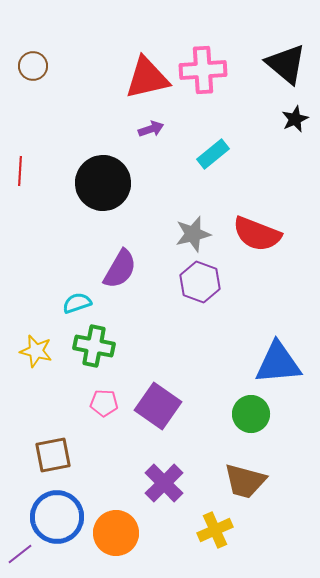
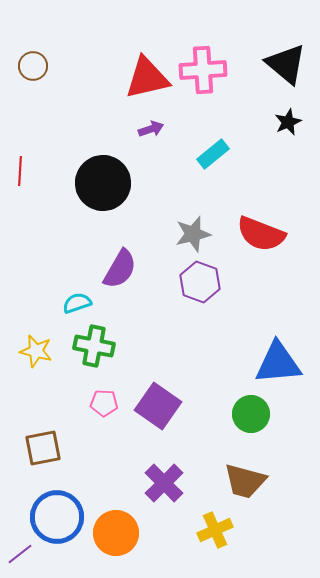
black star: moved 7 px left, 3 px down
red semicircle: moved 4 px right
brown square: moved 10 px left, 7 px up
